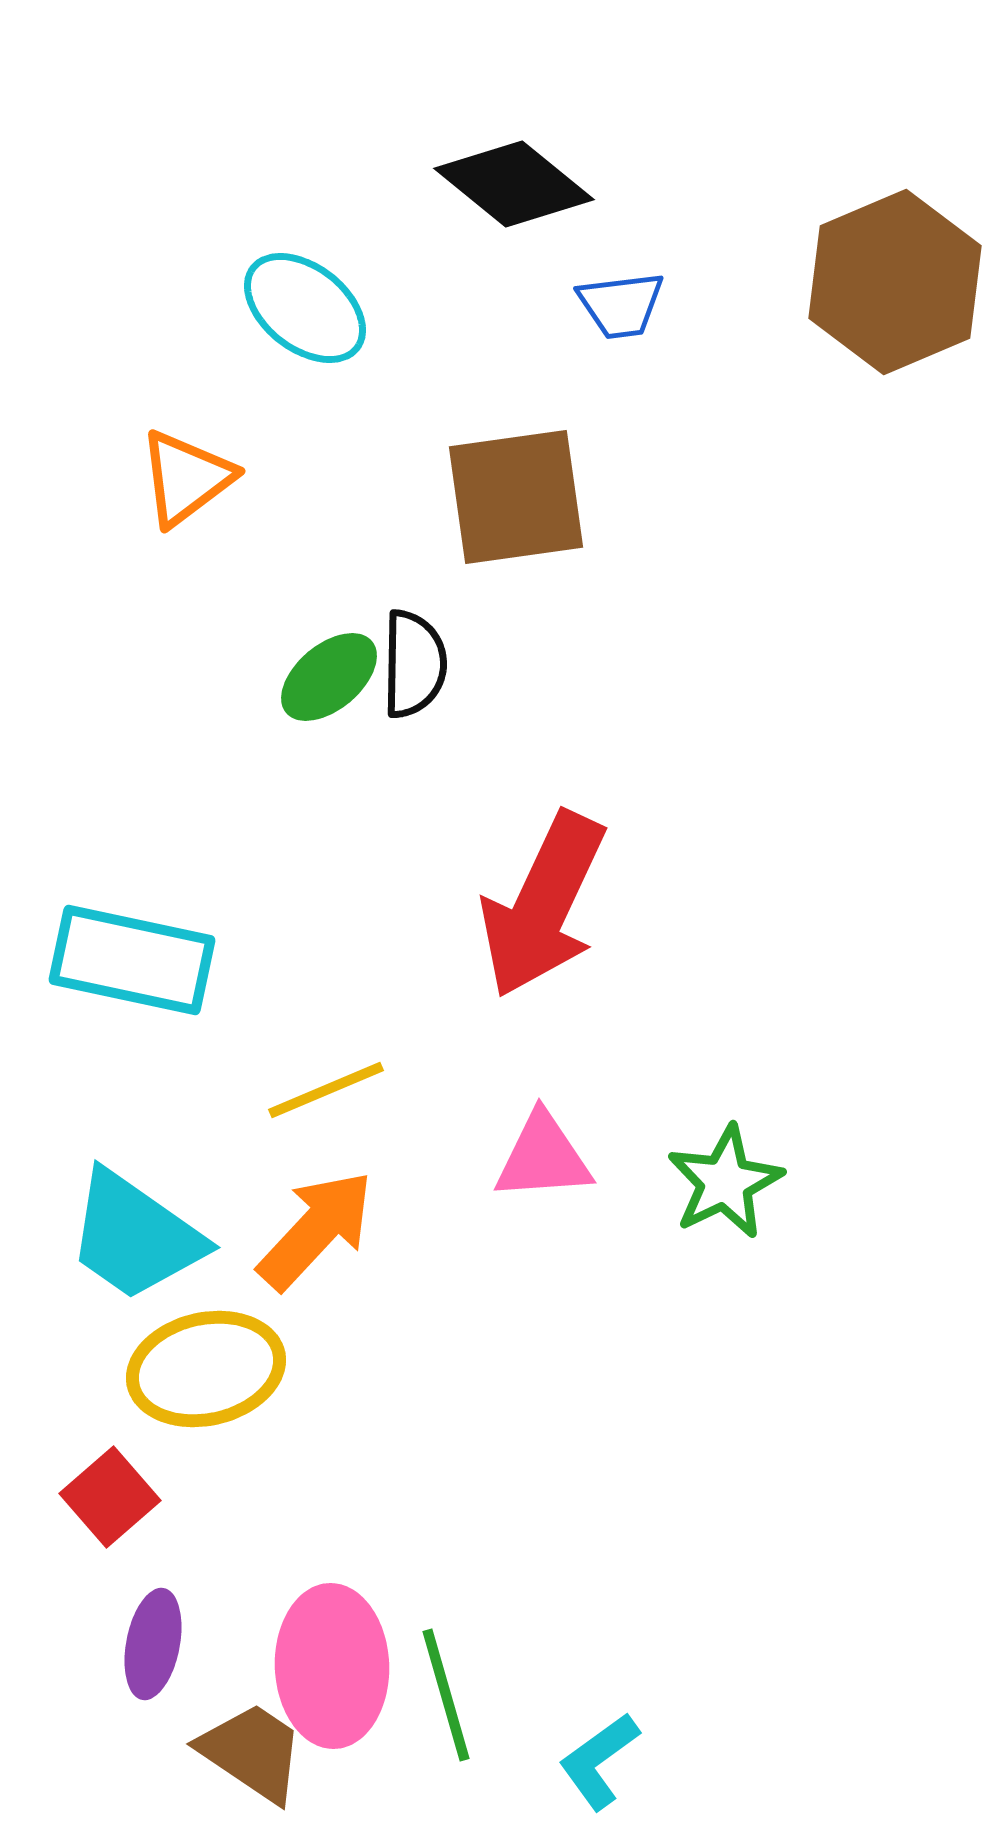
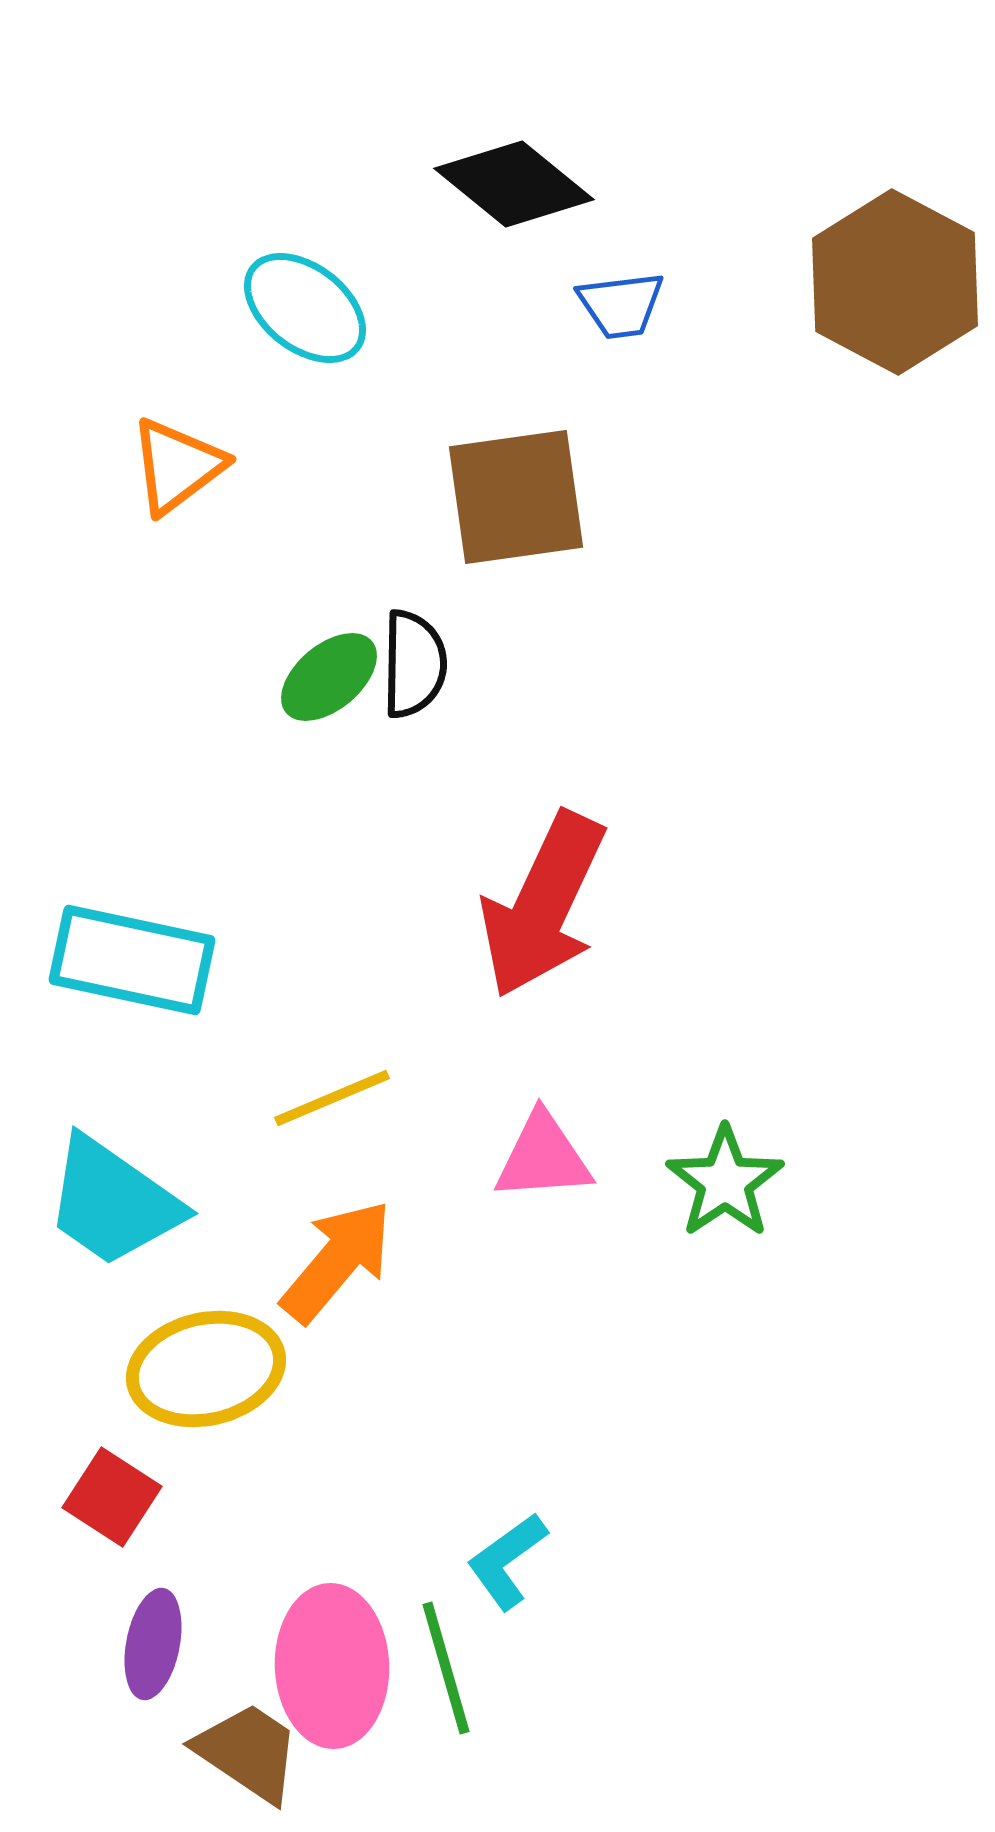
brown hexagon: rotated 9 degrees counterclockwise
orange triangle: moved 9 px left, 12 px up
yellow line: moved 6 px right, 8 px down
green star: rotated 8 degrees counterclockwise
orange arrow: moved 21 px right, 31 px down; rotated 3 degrees counterclockwise
cyan trapezoid: moved 22 px left, 34 px up
red square: moved 2 px right; rotated 16 degrees counterclockwise
green line: moved 27 px up
brown trapezoid: moved 4 px left
cyan L-shape: moved 92 px left, 200 px up
